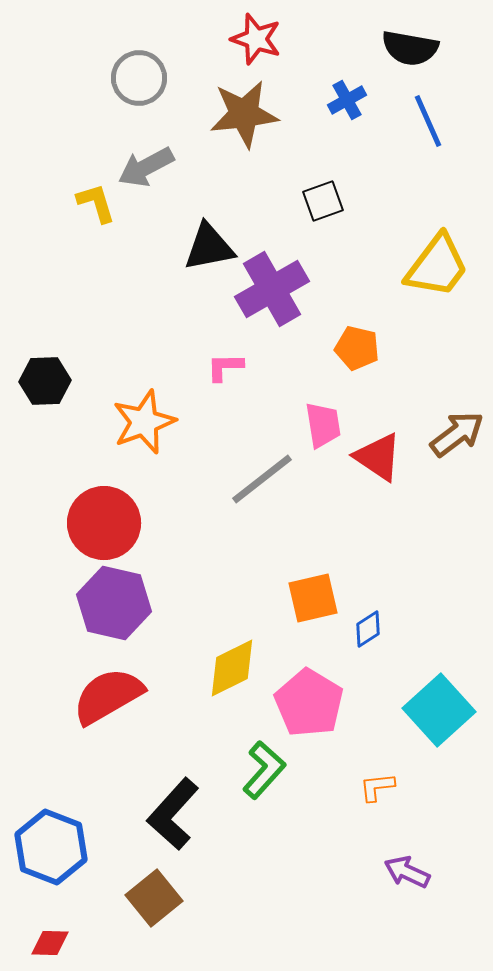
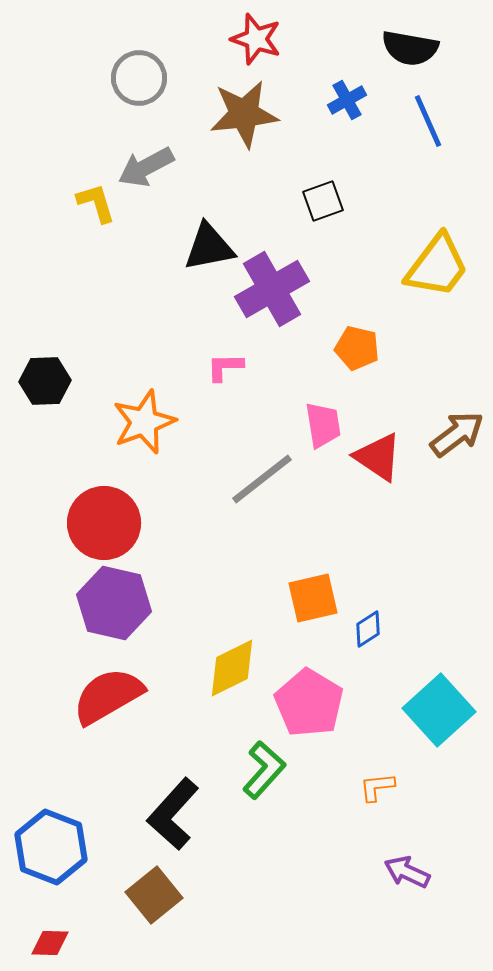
brown square: moved 3 px up
